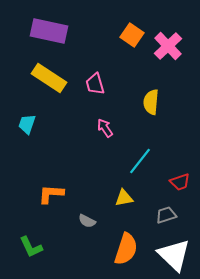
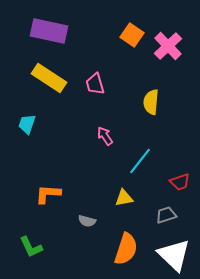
pink arrow: moved 8 px down
orange L-shape: moved 3 px left
gray semicircle: rotated 12 degrees counterclockwise
